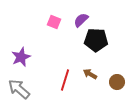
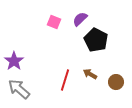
purple semicircle: moved 1 px left, 1 px up
black pentagon: rotated 25 degrees clockwise
purple star: moved 7 px left, 4 px down; rotated 12 degrees counterclockwise
brown circle: moved 1 px left
